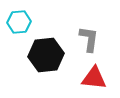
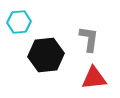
red triangle: rotated 12 degrees counterclockwise
